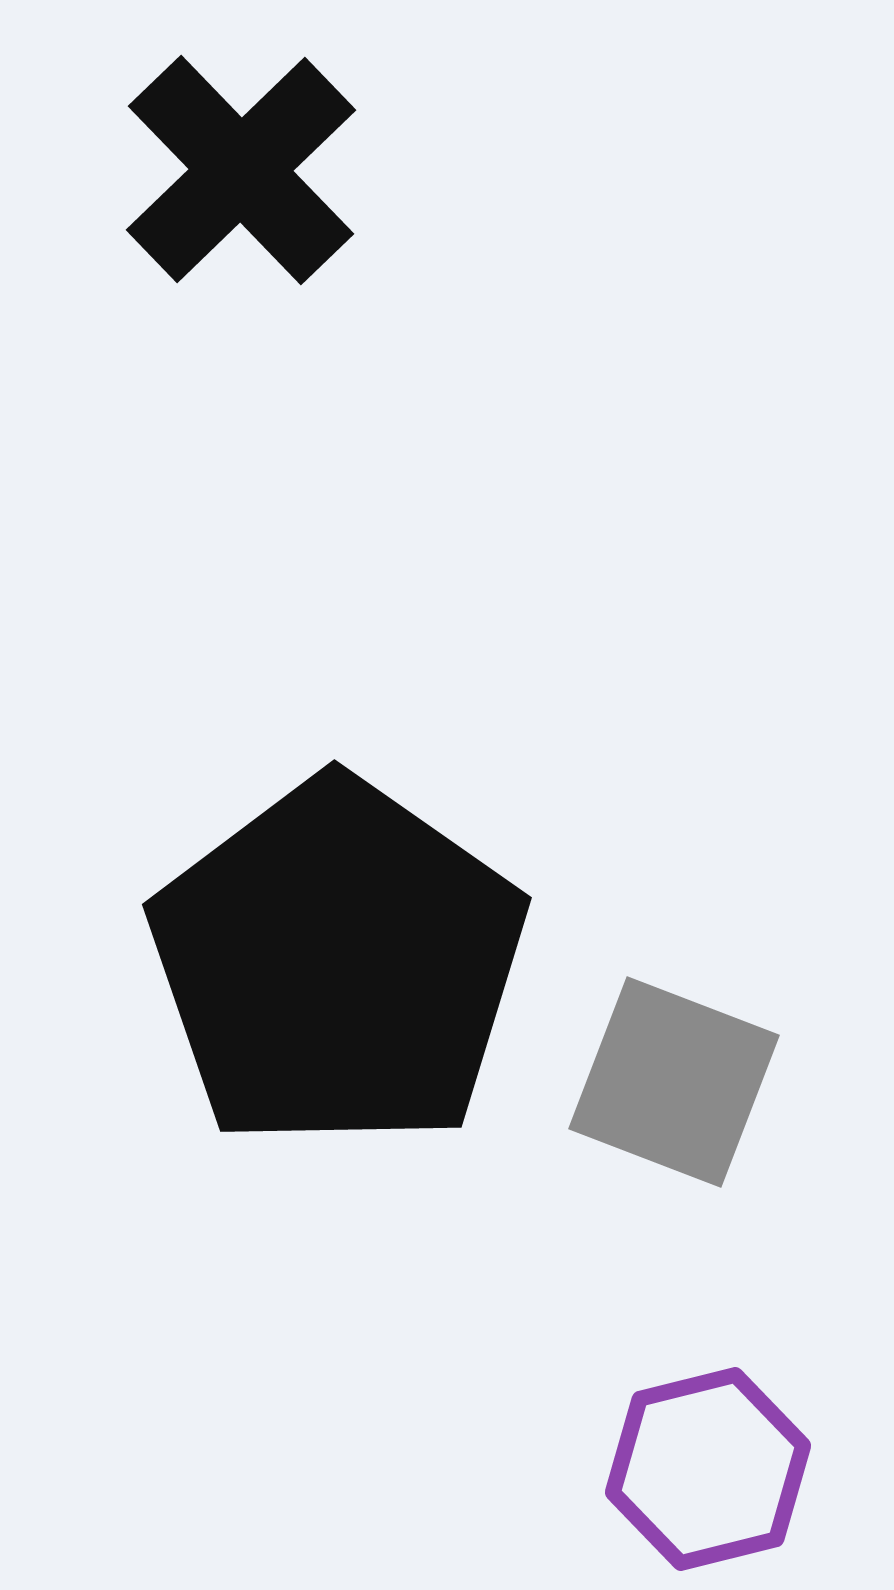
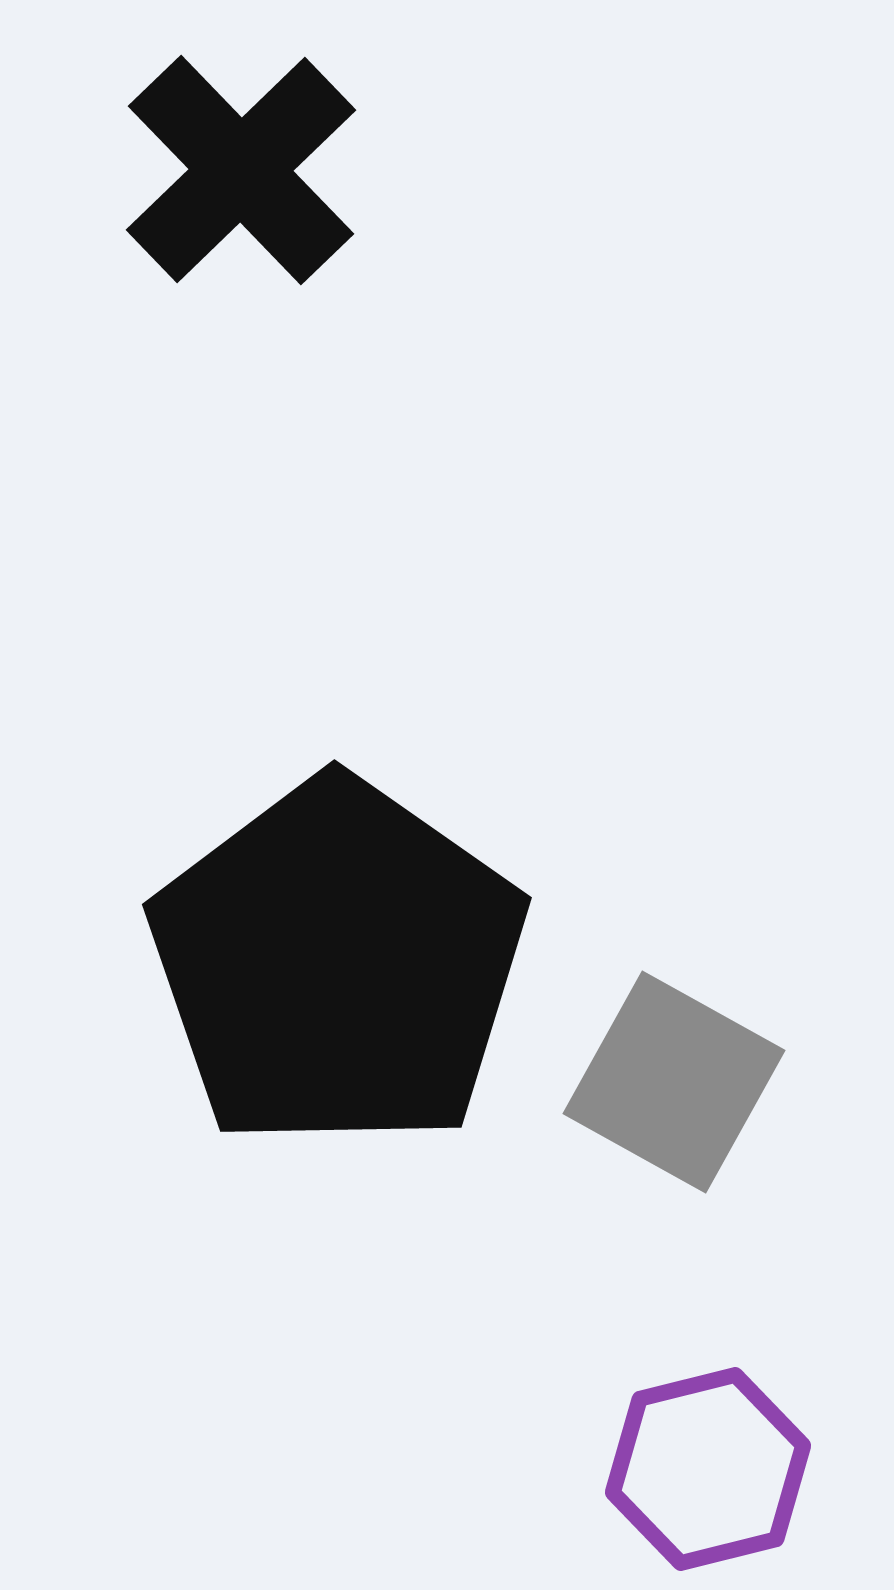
gray square: rotated 8 degrees clockwise
